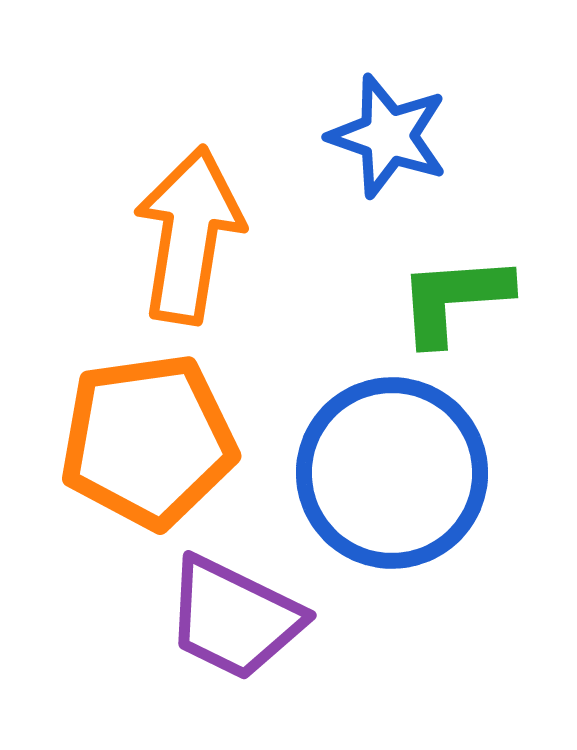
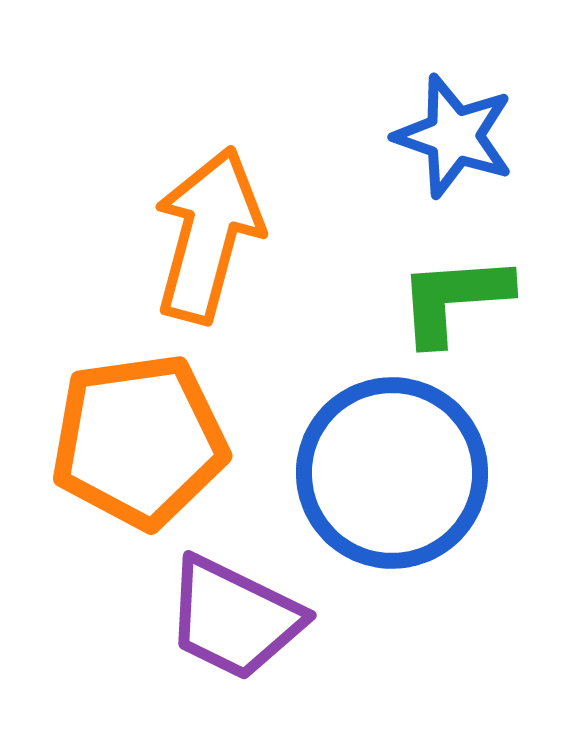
blue star: moved 66 px right
orange arrow: moved 19 px right; rotated 6 degrees clockwise
orange pentagon: moved 9 px left
